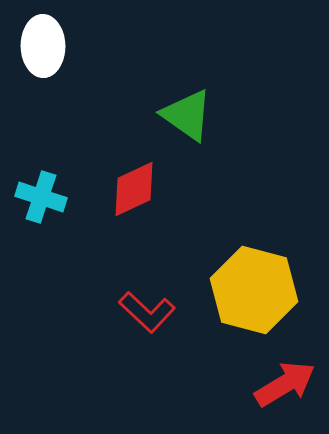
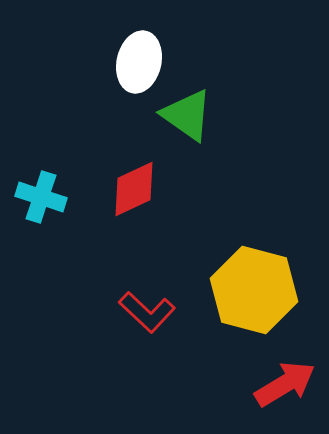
white ellipse: moved 96 px right, 16 px down; rotated 14 degrees clockwise
